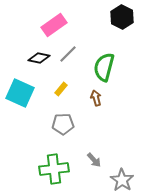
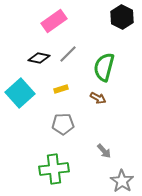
pink rectangle: moved 4 px up
yellow rectangle: rotated 32 degrees clockwise
cyan square: rotated 24 degrees clockwise
brown arrow: moved 2 px right; rotated 133 degrees clockwise
gray arrow: moved 10 px right, 9 px up
gray star: moved 1 px down
